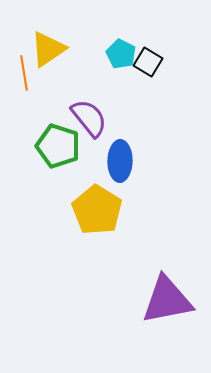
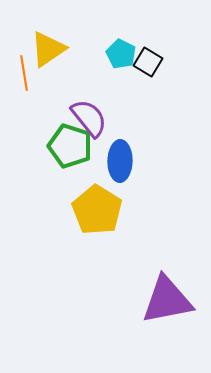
green pentagon: moved 12 px right
